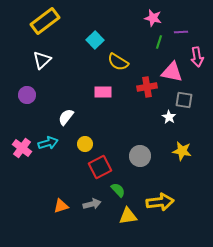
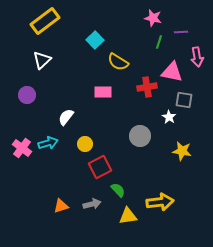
gray circle: moved 20 px up
